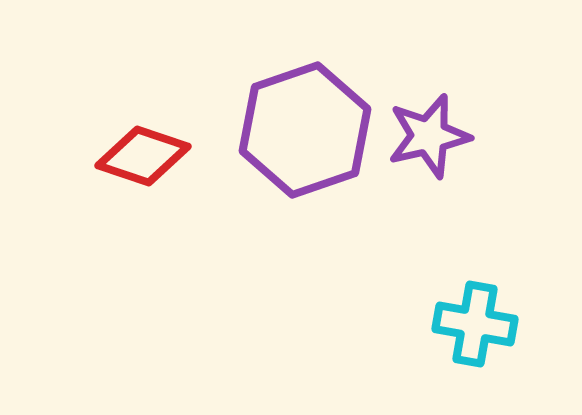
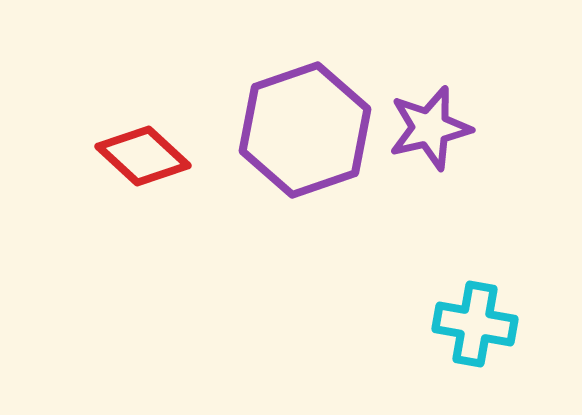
purple star: moved 1 px right, 8 px up
red diamond: rotated 24 degrees clockwise
